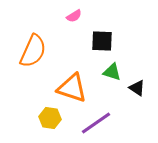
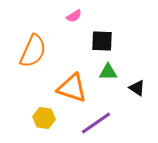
green triangle: moved 4 px left; rotated 18 degrees counterclockwise
yellow hexagon: moved 6 px left
